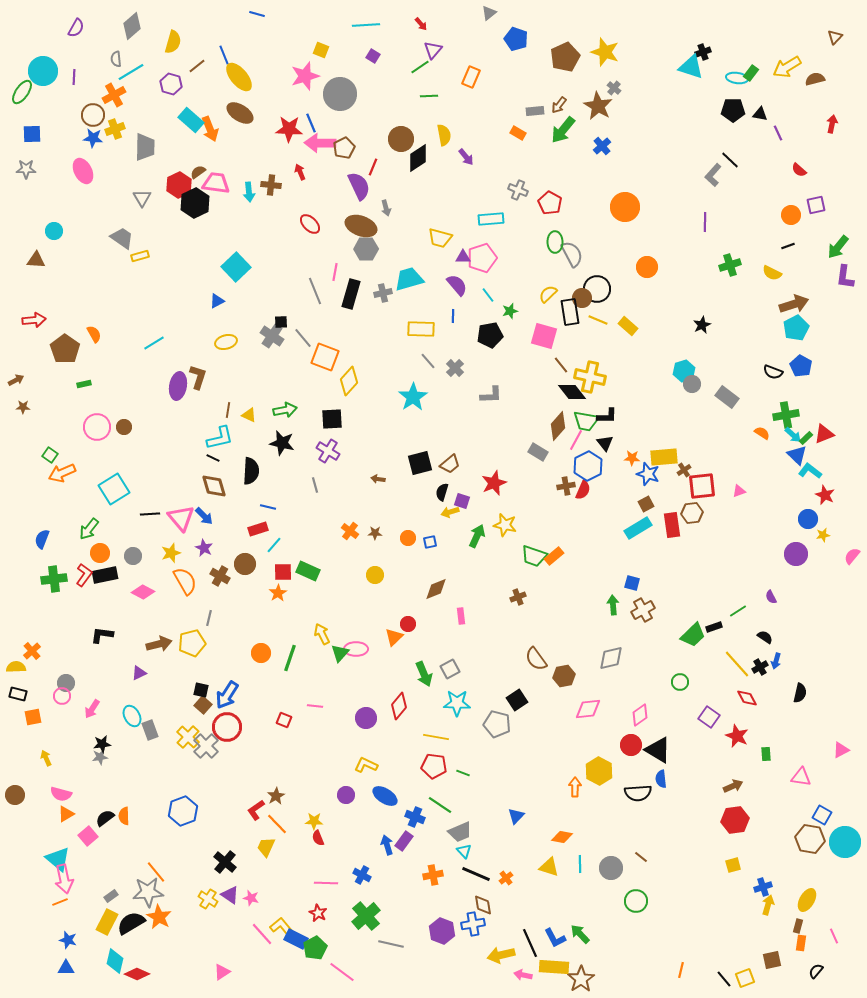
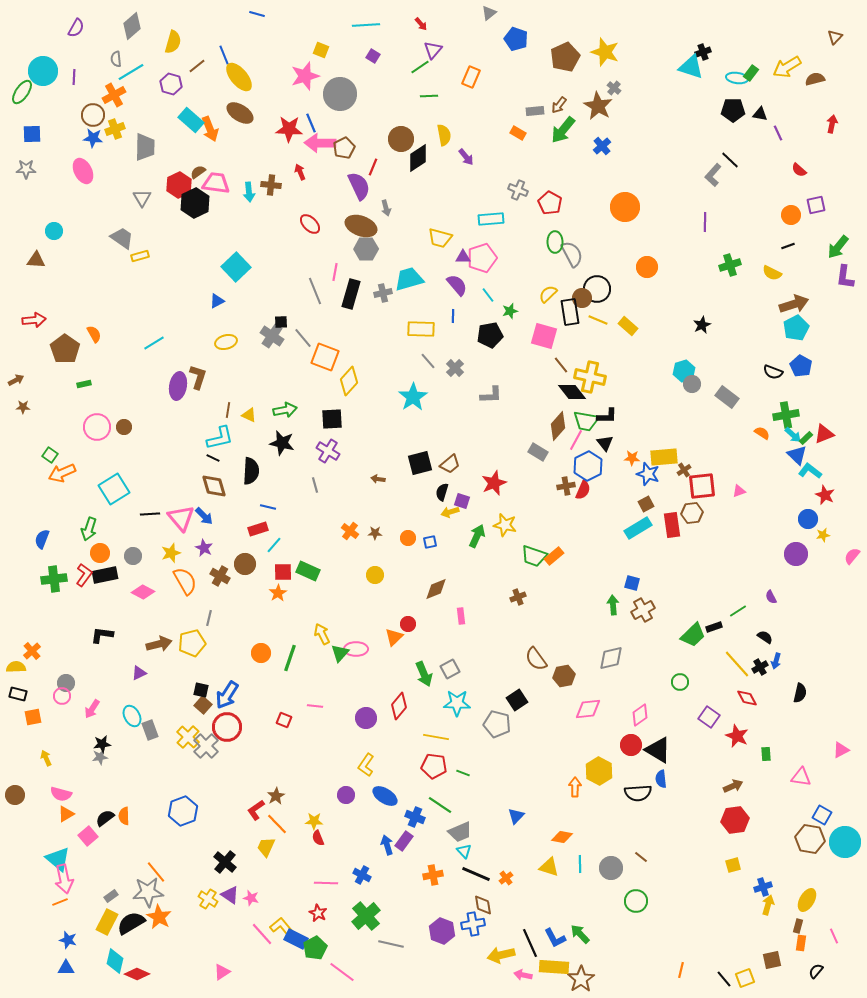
green arrow at (89, 529): rotated 20 degrees counterclockwise
yellow L-shape at (366, 765): rotated 80 degrees counterclockwise
